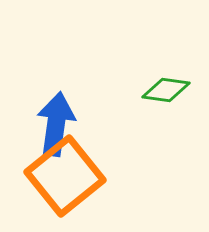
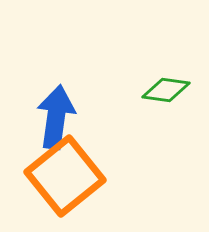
blue arrow: moved 7 px up
